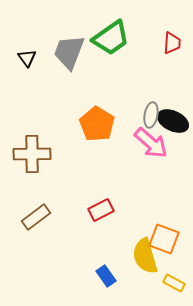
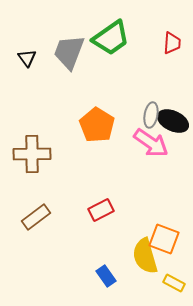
orange pentagon: moved 1 px down
pink arrow: rotated 6 degrees counterclockwise
